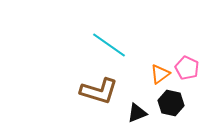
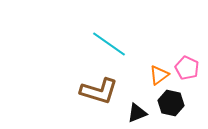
cyan line: moved 1 px up
orange triangle: moved 1 px left, 1 px down
